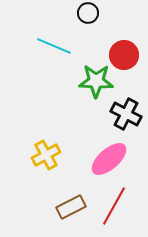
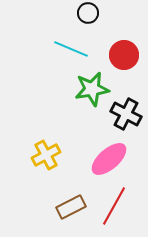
cyan line: moved 17 px right, 3 px down
green star: moved 4 px left, 8 px down; rotated 12 degrees counterclockwise
